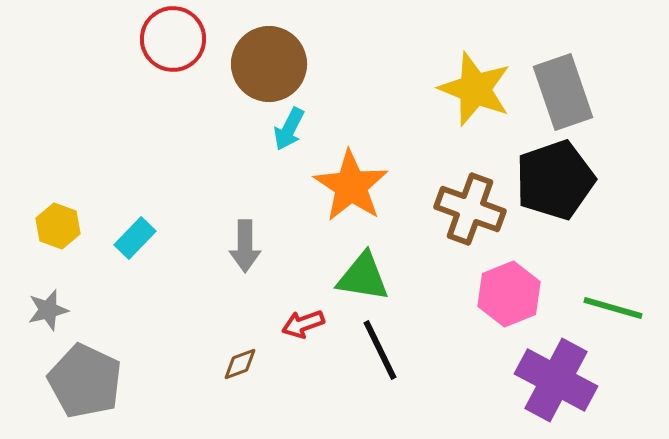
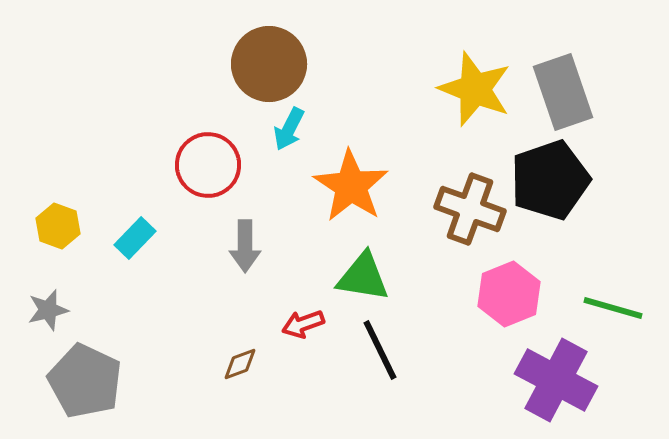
red circle: moved 35 px right, 126 px down
black pentagon: moved 5 px left
